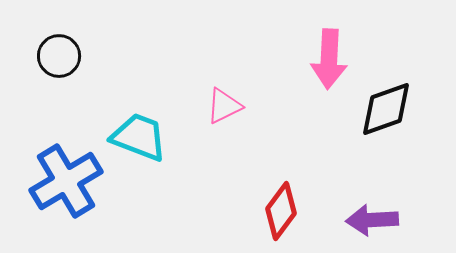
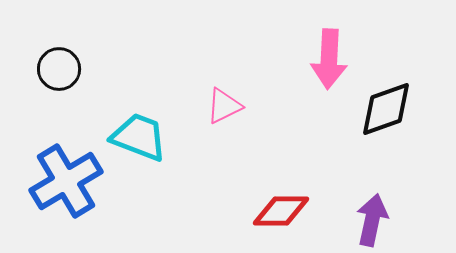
black circle: moved 13 px down
red diamond: rotated 54 degrees clockwise
purple arrow: rotated 105 degrees clockwise
